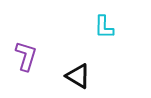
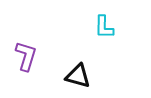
black triangle: rotated 16 degrees counterclockwise
